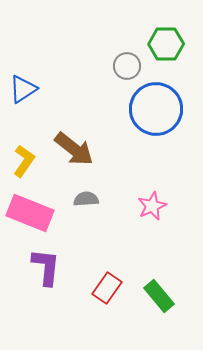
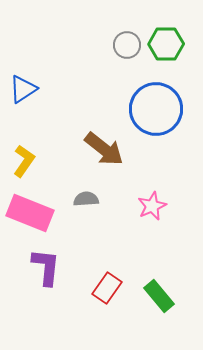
gray circle: moved 21 px up
brown arrow: moved 30 px right
